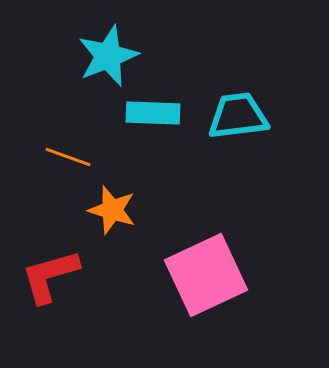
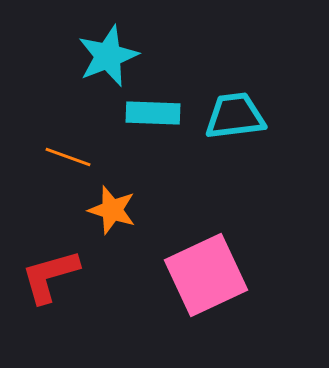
cyan trapezoid: moved 3 px left
